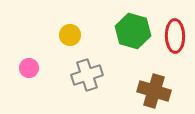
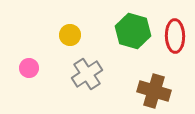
gray cross: moved 1 px up; rotated 16 degrees counterclockwise
